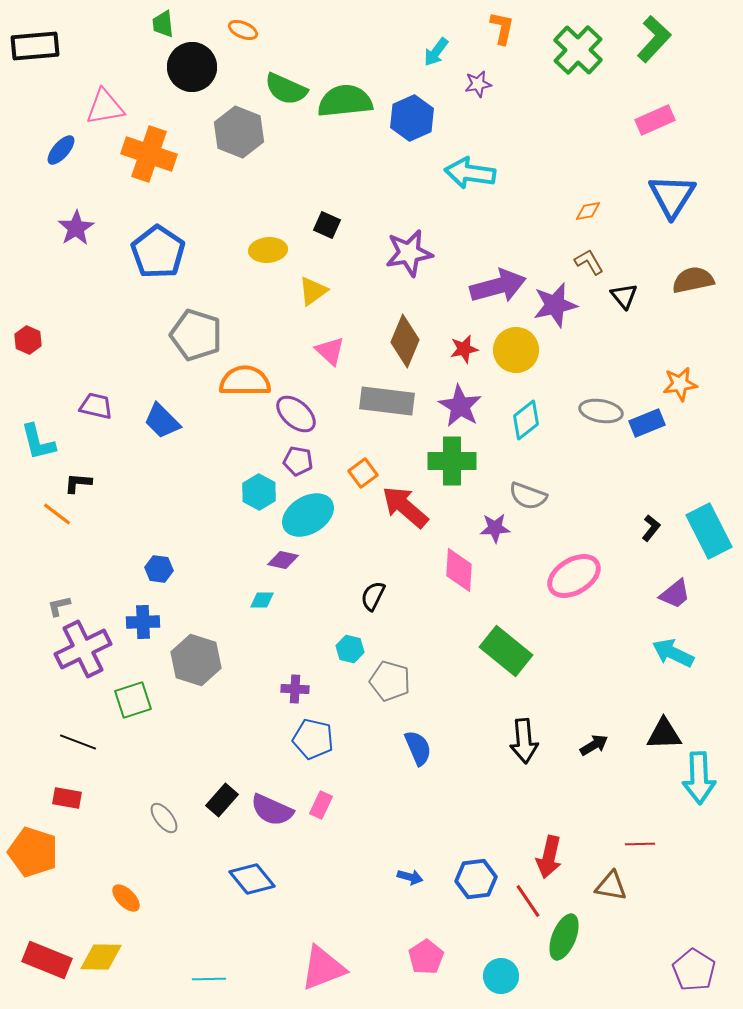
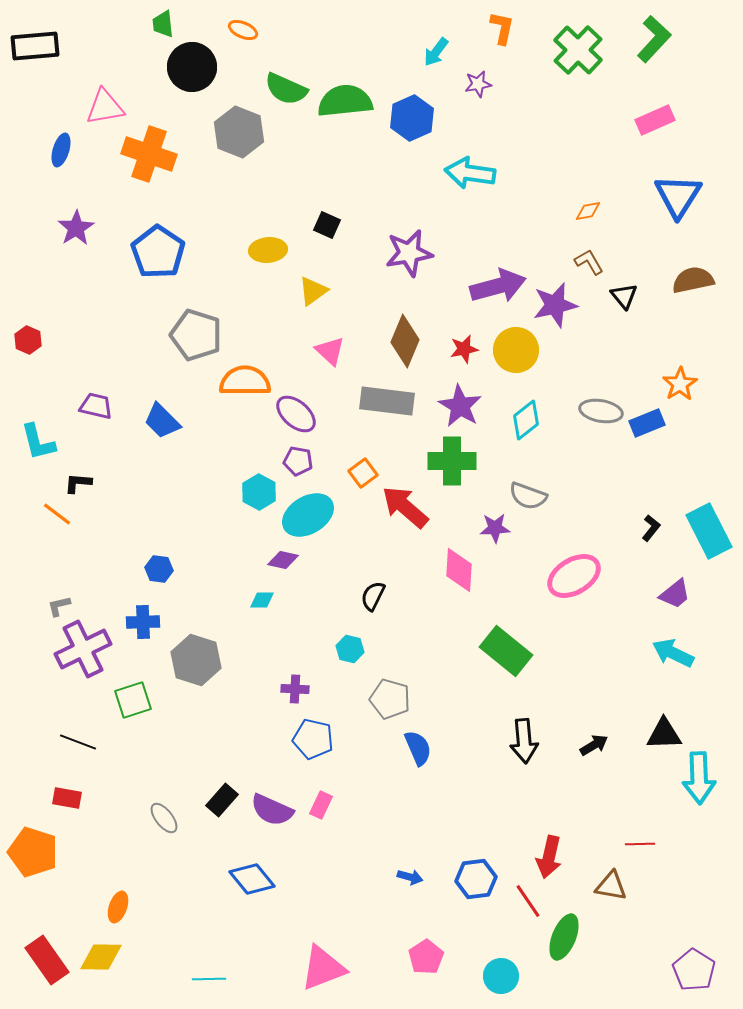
blue ellipse at (61, 150): rotated 24 degrees counterclockwise
blue triangle at (672, 196): moved 6 px right
orange star at (680, 384): rotated 24 degrees counterclockwise
gray pentagon at (390, 681): moved 18 px down
orange ellipse at (126, 898): moved 8 px left, 9 px down; rotated 64 degrees clockwise
red rectangle at (47, 960): rotated 33 degrees clockwise
